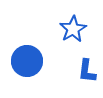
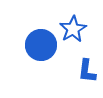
blue circle: moved 14 px right, 16 px up
